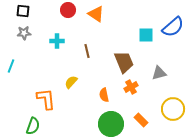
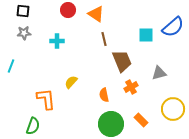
brown line: moved 17 px right, 12 px up
brown trapezoid: moved 2 px left, 1 px up
